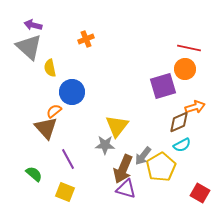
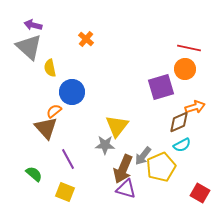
orange cross: rotated 28 degrees counterclockwise
purple square: moved 2 px left, 1 px down
yellow pentagon: rotated 8 degrees clockwise
